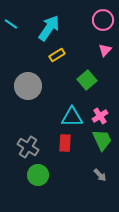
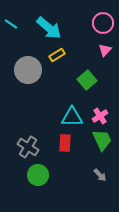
pink circle: moved 3 px down
cyan arrow: rotated 96 degrees clockwise
gray circle: moved 16 px up
